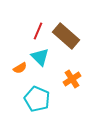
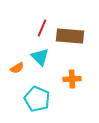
red line: moved 4 px right, 3 px up
brown rectangle: moved 4 px right; rotated 36 degrees counterclockwise
orange semicircle: moved 3 px left
orange cross: rotated 30 degrees clockwise
